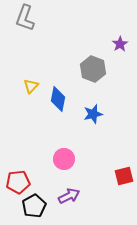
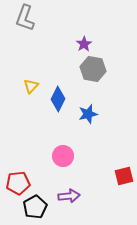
purple star: moved 36 px left
gray hexagon: rotated 10 degrees counterclockwise
blue diamond: rotated 15 degrees clockwise
blue star: moved 5 px left
pink circle: moved 1 px left, 3 px up
red pentagon: moved 1 px down
purple arrow: rotated 20 degrees clockwise
black pentagon: moved 1 px right, 1 px down
